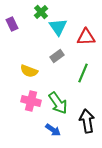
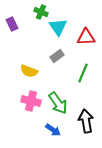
green cross: rotated 24 degrees counterclockwise
black arrow: moved 1 px left
